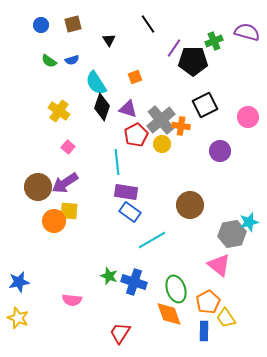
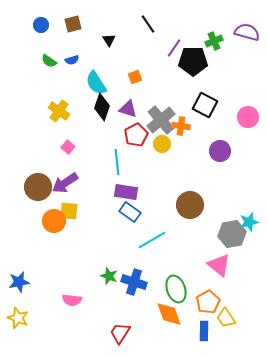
black square at (205, 105): rotated 35 degrees counterclockwise
